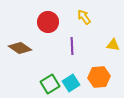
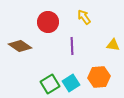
brown diamond: moved 2 px up
